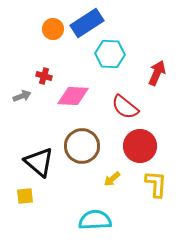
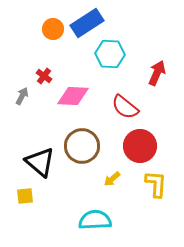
red cross: rotated 21 degrees clockwise
gray arrow: rotated 42 degrees counterclockwise
black triangle: moved 1 px right
